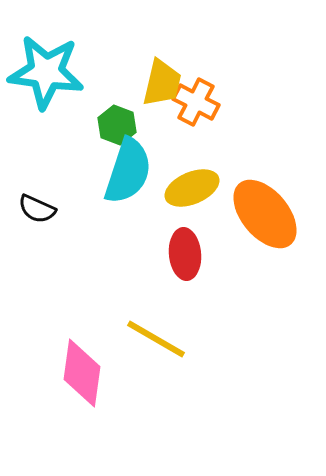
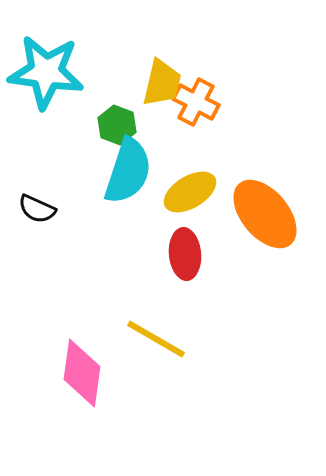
yellow ellipse: moved 2 px left, 4 px down; rotated 8 degrees counterclockwise
